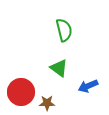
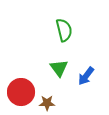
green triangle: rotated 18 degrees clockwise
blue arrow: moved 2 px left, 10 px up; rotated 30 degrees counterclockwise
